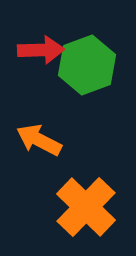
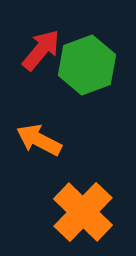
red arrow: rotated 48 degrees counterclockwise
orange cross: moved 3 px left, 5 px down
